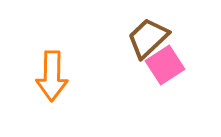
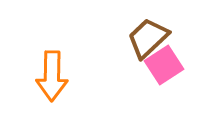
pink square: moved 1 px left
